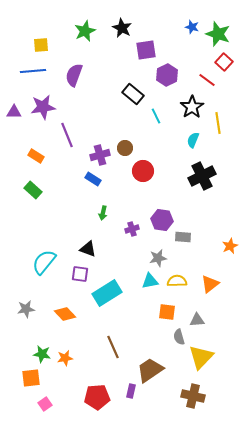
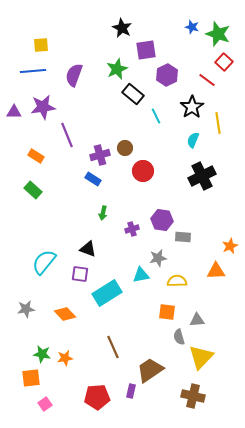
green star at (85, 31): moved 32 px right, 38 px down
cyan triangle at (150, 281): moved 9 px left, 6 px up
orange triangle at (210, 284): moved 6 px right, 13 px up; rotated 36 degrees clockwise
